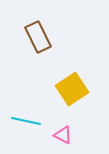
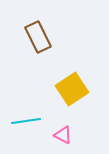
cyan line: rotated 20 degrees counterclockwise
